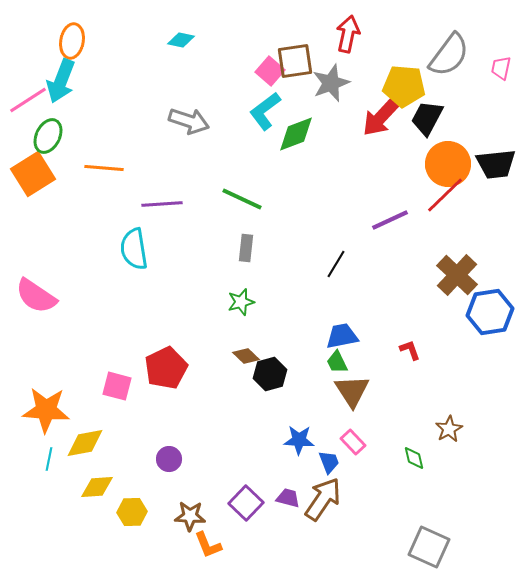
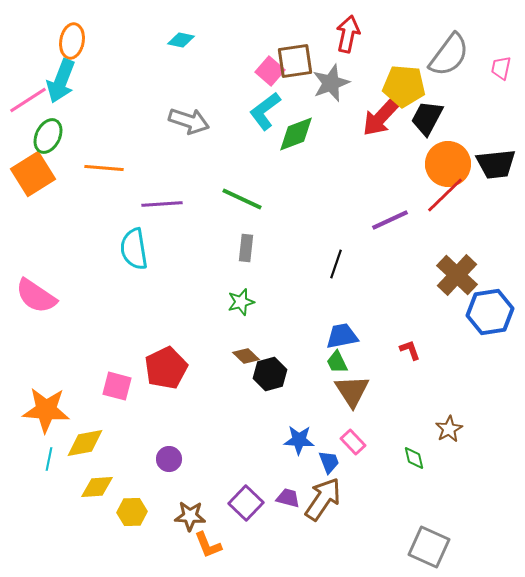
black line at (336, 264): rotated 12 degrees counterclockwise
